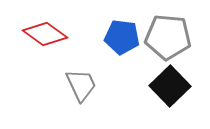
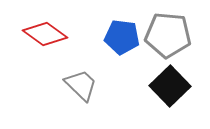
gray pentagon: moved 2 px up
gray trapezoid: rotated 21 degrees counterclockwise
